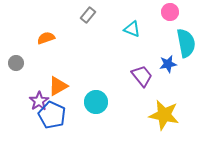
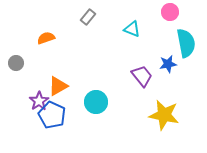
gray rectangle: moved 2 px down
